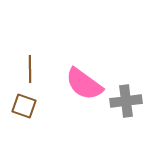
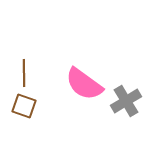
brown line: moved 6 px left, 4 px down
gray cross: rotated 24 degrees counterclockwise
